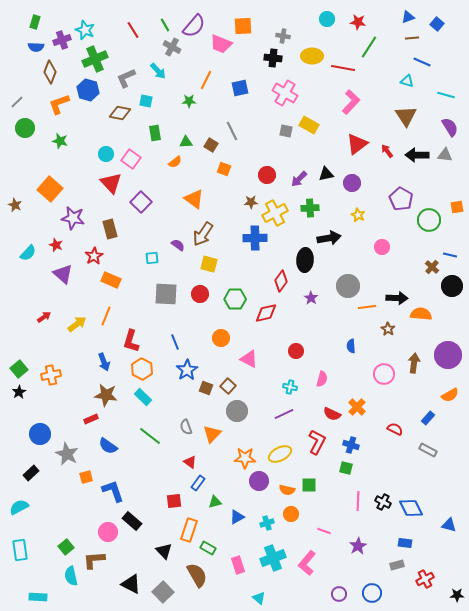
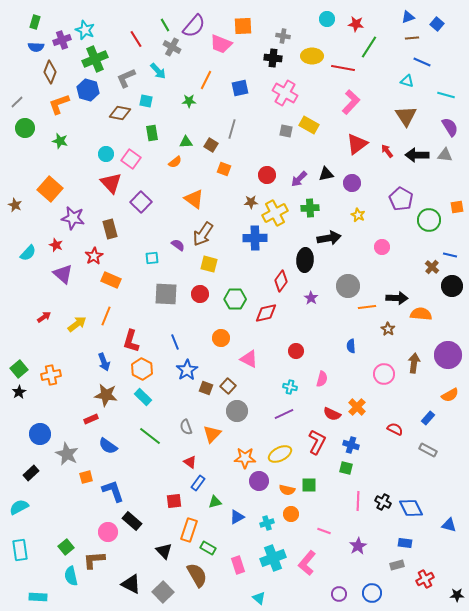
red star at (358, 22): moved 2 px left, 2 px down
red line at (133, 30): moved 3 px right, 9 px down
gray line at (232, 131): moved 2 px up; rotated 42 degrees clockwise
green rectangle at (155, 133): moved 3 px left
